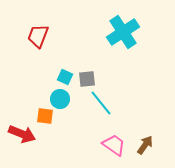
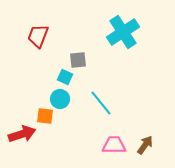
gray square: moved 9 px left, 19 px up
red arrow: rotated 40 degrees counterclockwise
pink trapezoid: rotated 35 degrees counterclockwise
